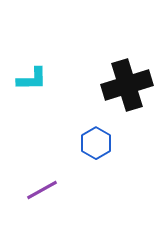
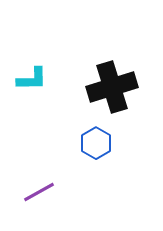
black cross: moved 15 px left, 2 px down
purple line: moved 3 px left, 2 px down
